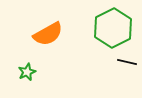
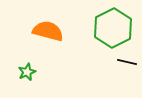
orange semicircle: moved 3 px up; rotated 136 degrees counterclockwise
